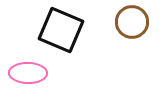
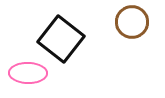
black square: moved 9 px down; rotated 15 degrees clockwise
